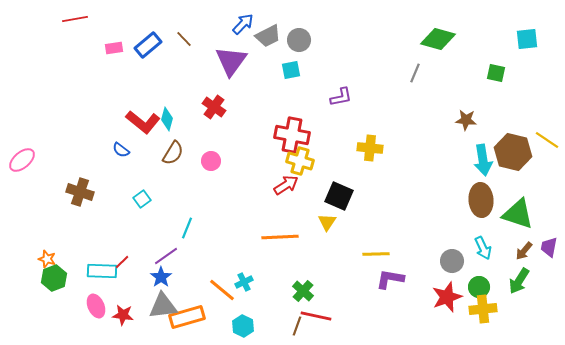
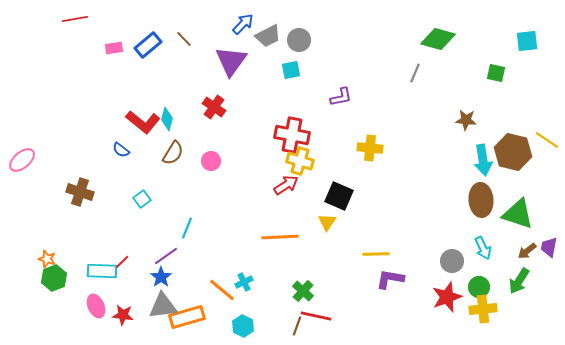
cyan square at (527, 39): moved 2 px down
brown arrow at (524, 251): moved 3 px right; rotated 12 degrees clockwise
